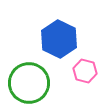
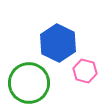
blue hexagon: moved 1 px left, 4 px down
